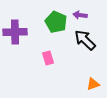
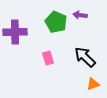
black arrow: moved 17 px down
